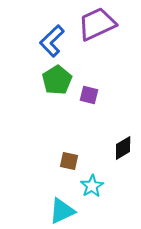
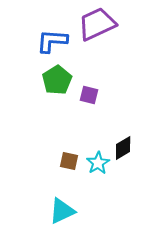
blue L-shape: rotated 48 degrees clockwise
cyan star: moved 6 px right, 23 px up
